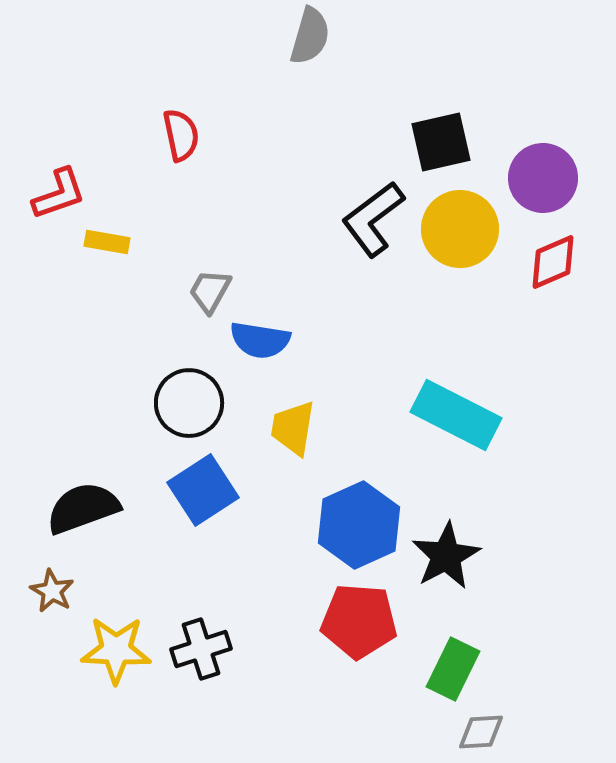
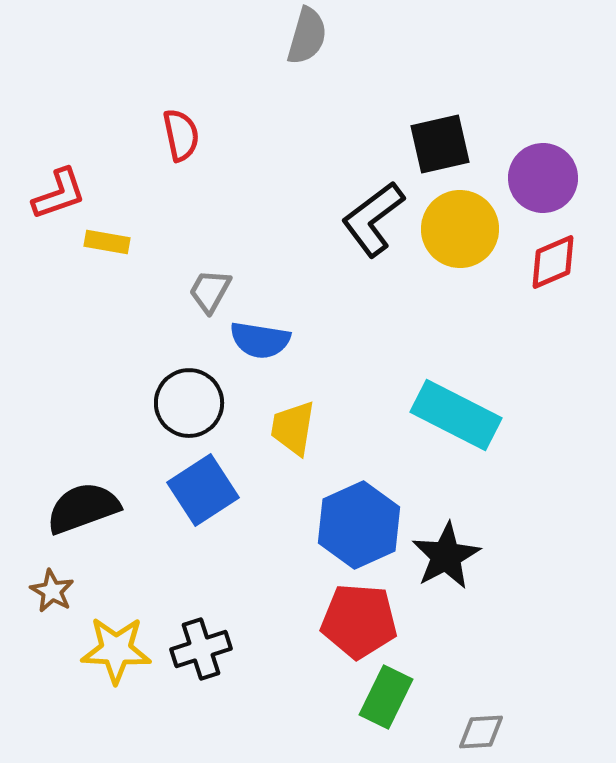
gray semicircle: moved 3 px left
black square: moved 1 px left, 2 px down
green rectangle: moved 67 px left, 28 px down
